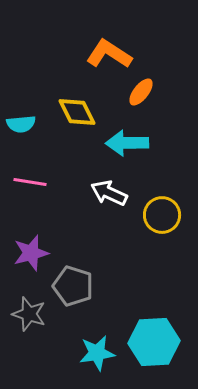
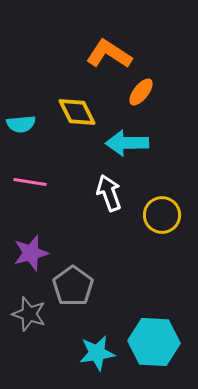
white arrow: rotated 45 degrees clockwise
gray pentagon: rotated 18 degrees clockwise
cyan hexagon: rotated 6 degrees clockwise
